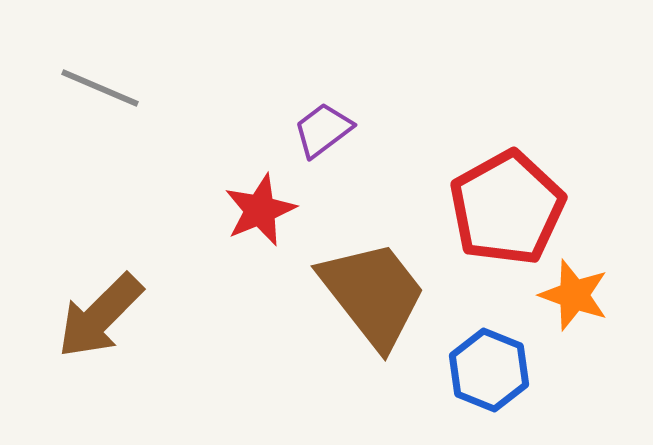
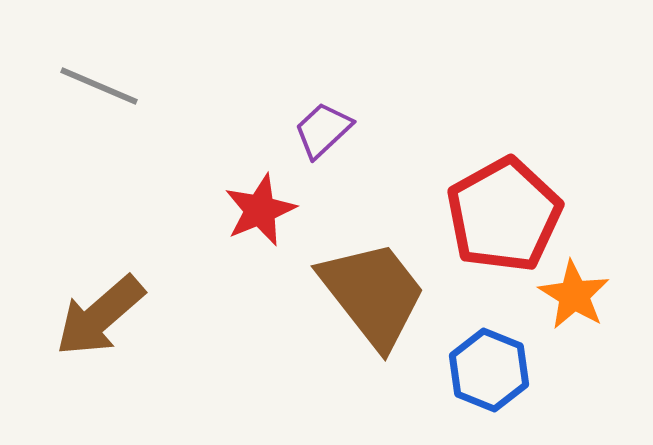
gray line: moved 1 px left, 2 px up
purple trapezoid: rotated 6 degrees counterclockwise
red pentagon: moved 3 px left, 7 px down
orange star: rotated 12 degrees clockwise
brown arrow: rotated 4 degrees clockwise
